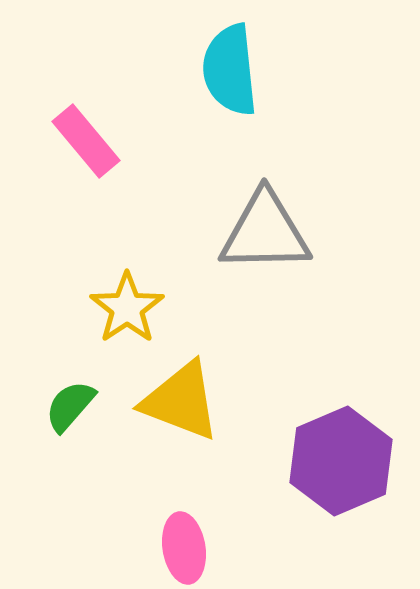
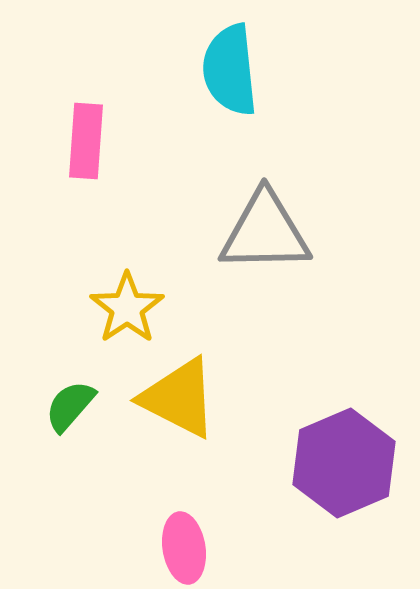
pink rectangle: rotated 44 degrees clockwise
yellow triangle: moved 2 px left, 3 px up; rotated 6 degrees clockwise
purple hexagon: moved 3 px right, 2 px down
